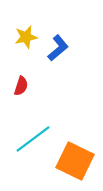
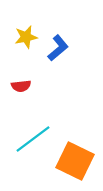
red semicircle: rotated 66 degrees clockwise
